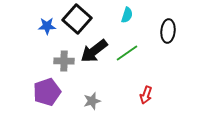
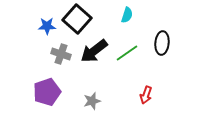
black ellipse: moved 6 px left, 12 px down
gray cross: moved 3 px left, 7 px up; rotated 18 degrees clockwise
